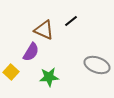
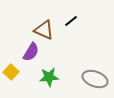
gray ellipse: moved 2 px left, 14 px down
